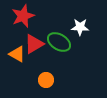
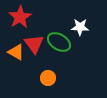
red star: moved 3 px left, 1 px down; rotated 10 degrees counterclockwise
red triangle: rotated 35 degrees counterclockwise
orange triangle: moved 1 px left, 2 px up
orange circle: moved 2 px right, 2 px up
